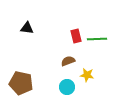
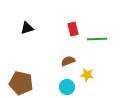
black triangle: rotated 24 degrees counterclockwise
red rectangle: moved 3 px left, 7 px up
